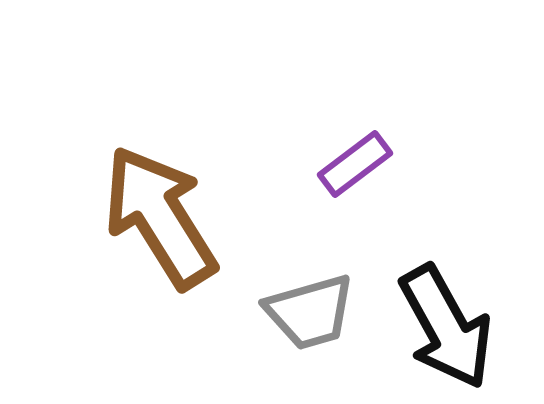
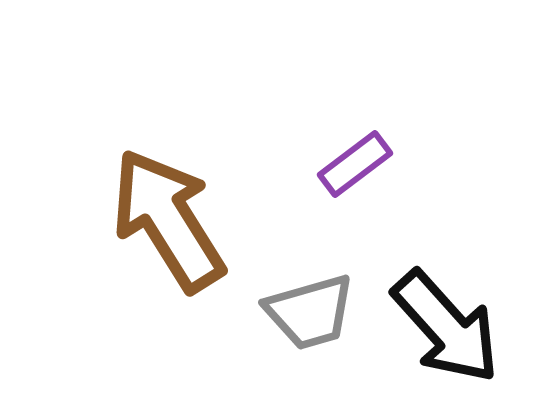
brown arrow: moved 8 px right, 3 px down
black arrow: rotated 13 degrees counterclockwise
